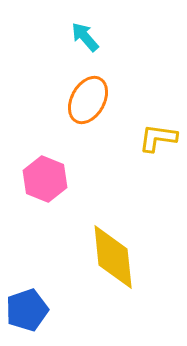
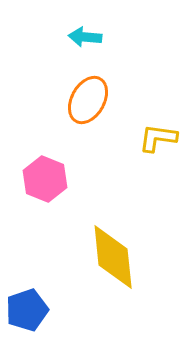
cyan arrow: rotated 44 degrees counterclockwise
